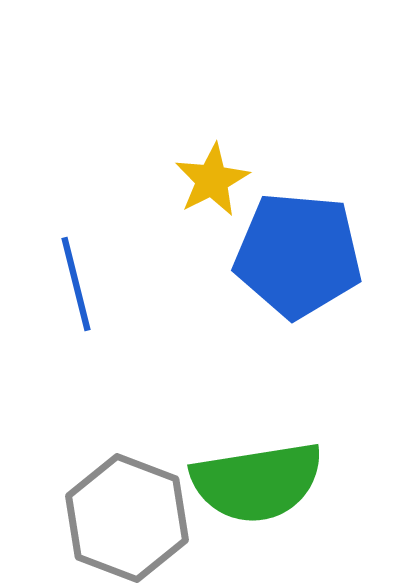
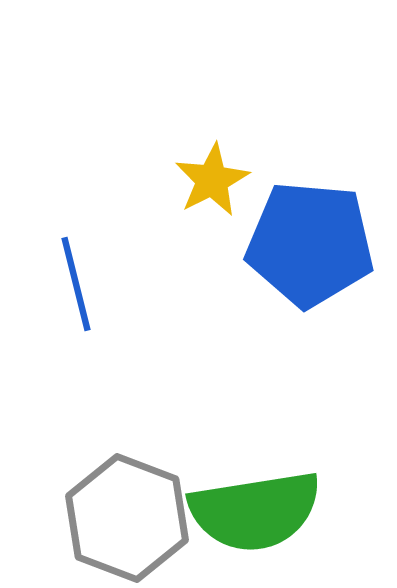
blue pentagon: moved 12 px right, 11 px up
green semicircle: moved 2 px left, 29 px down
